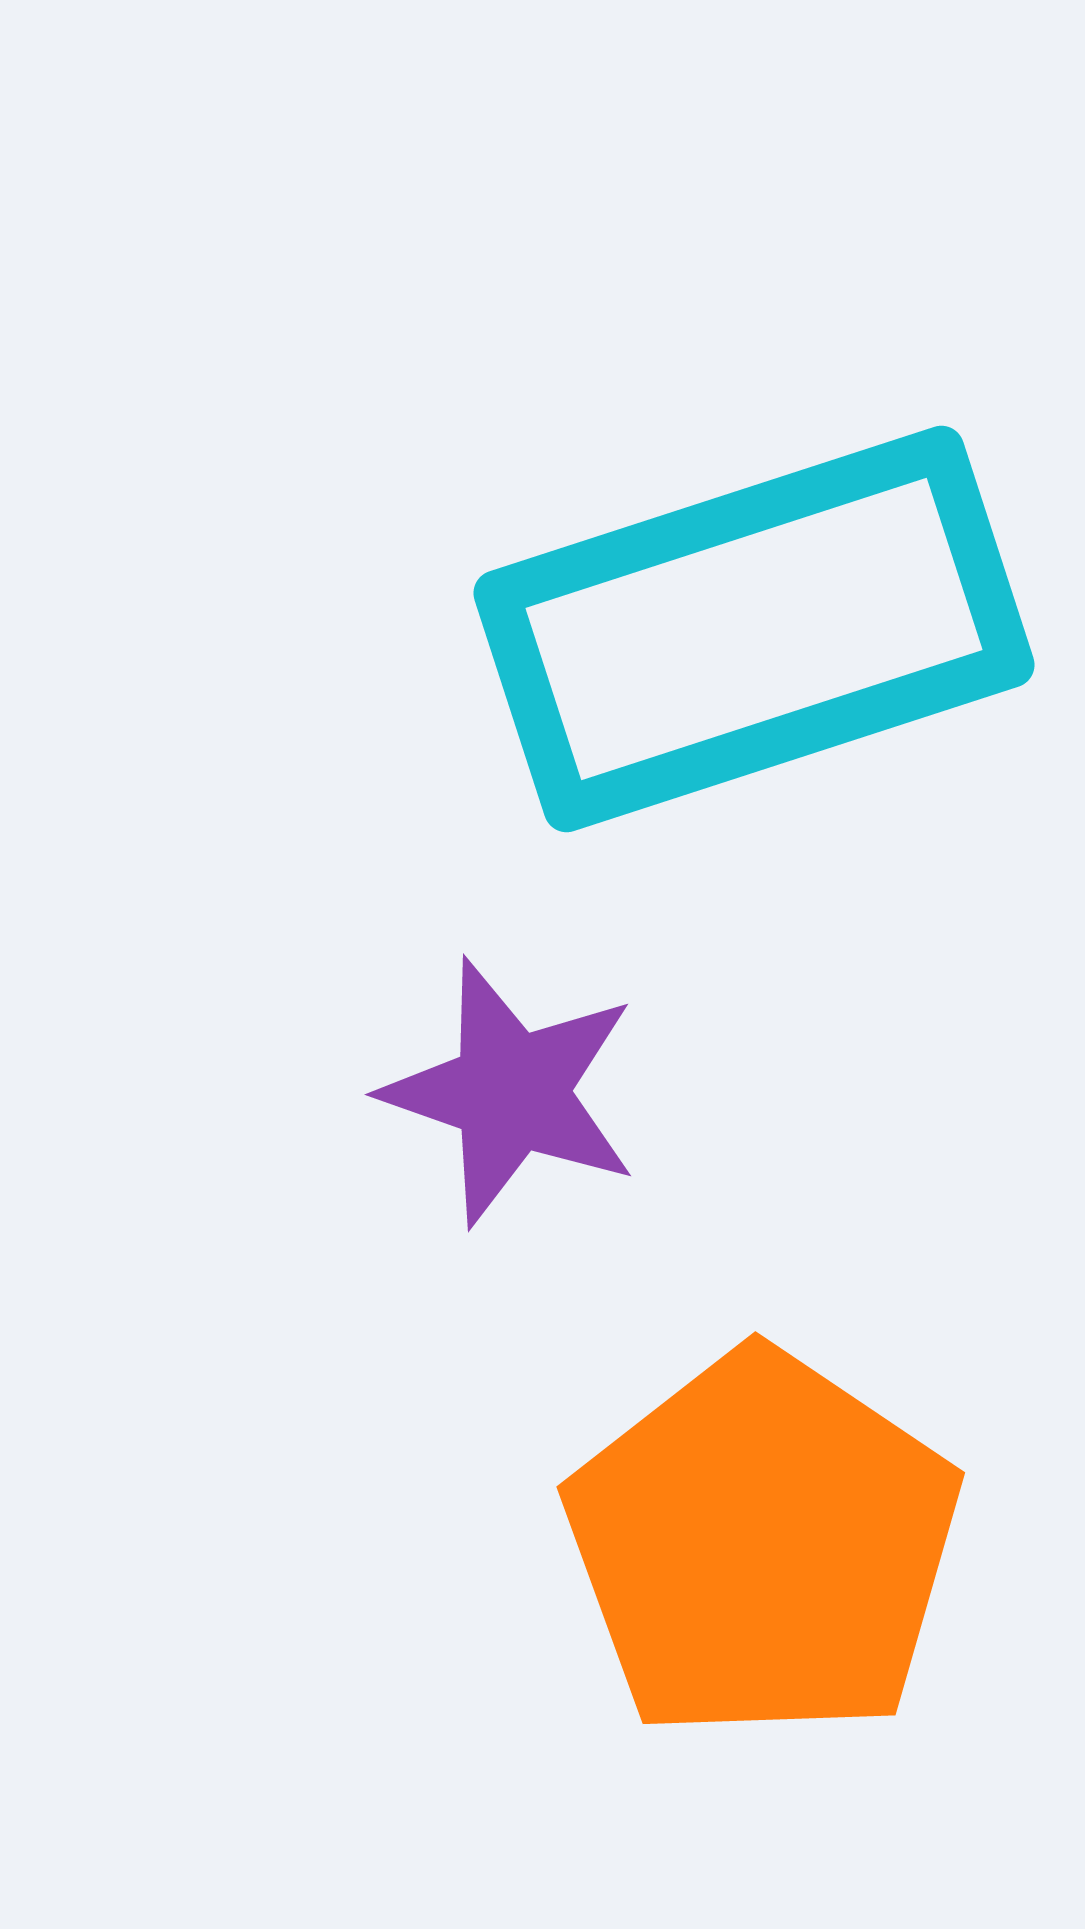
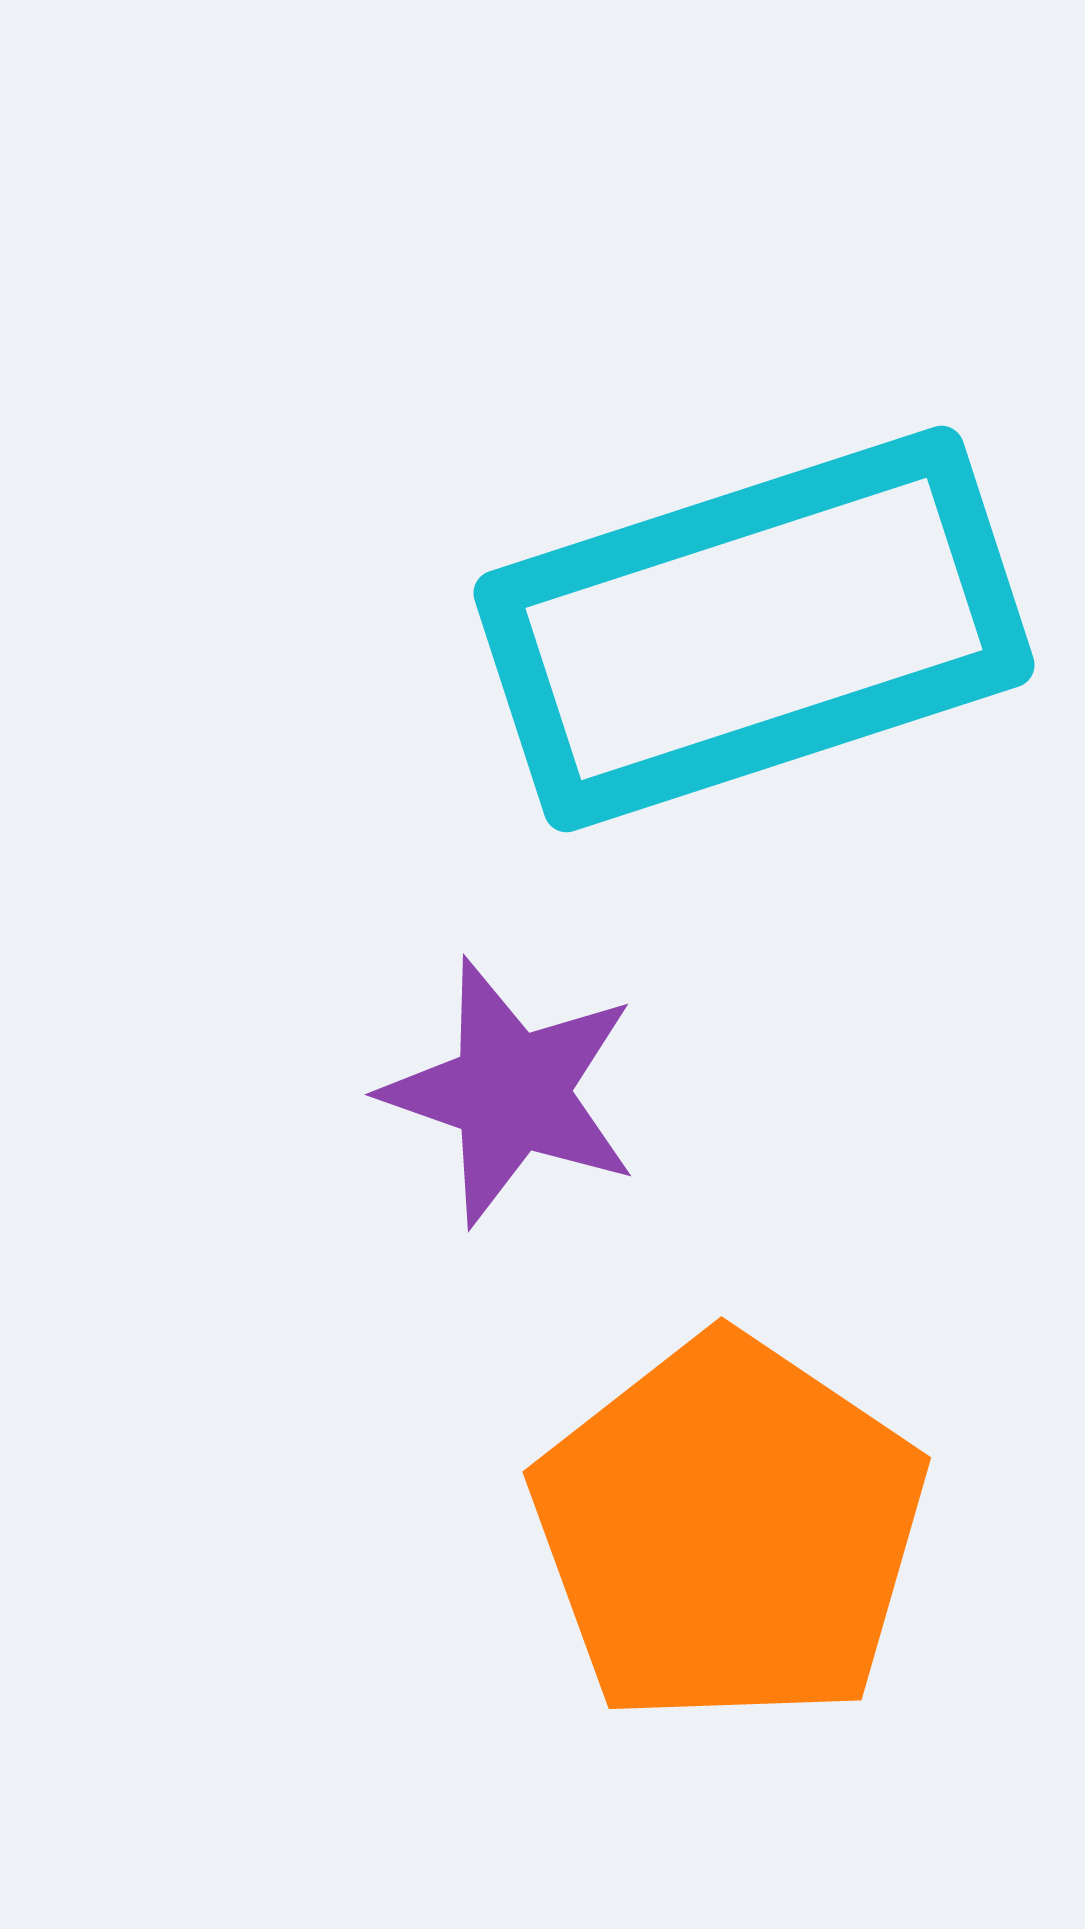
orange pentagon: moved 34 px left, 15 px up
